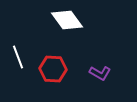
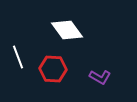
white diamond: moved 10 px down
purple L-shape: moved 4 px down
